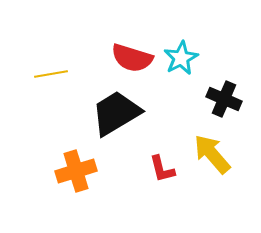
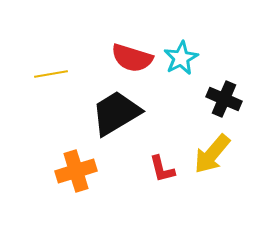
yellow arrow: rotated 99 degrees counterclockwise
